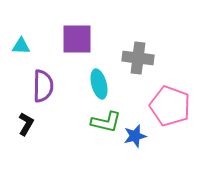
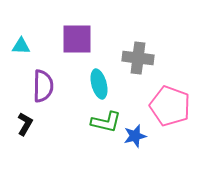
black L-shape: moved 1 px left
